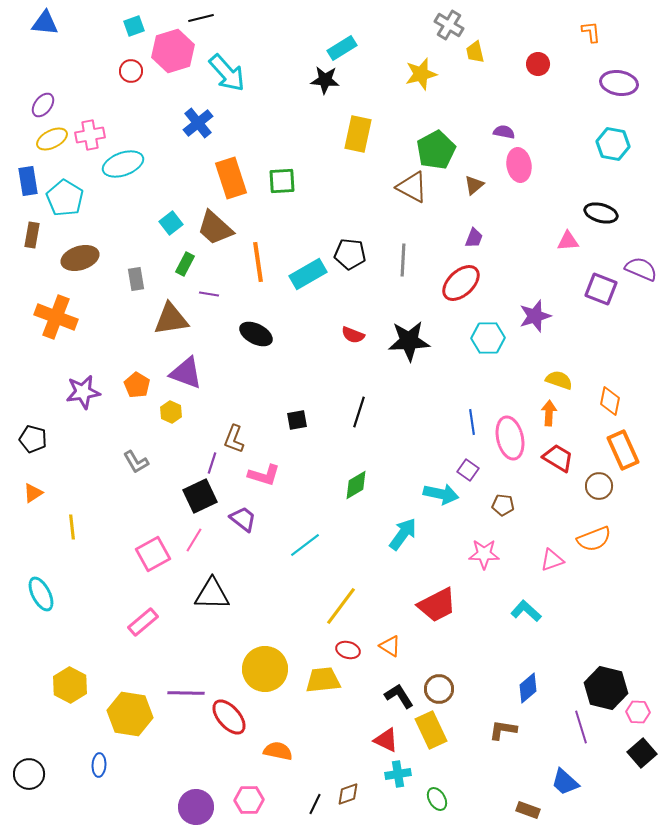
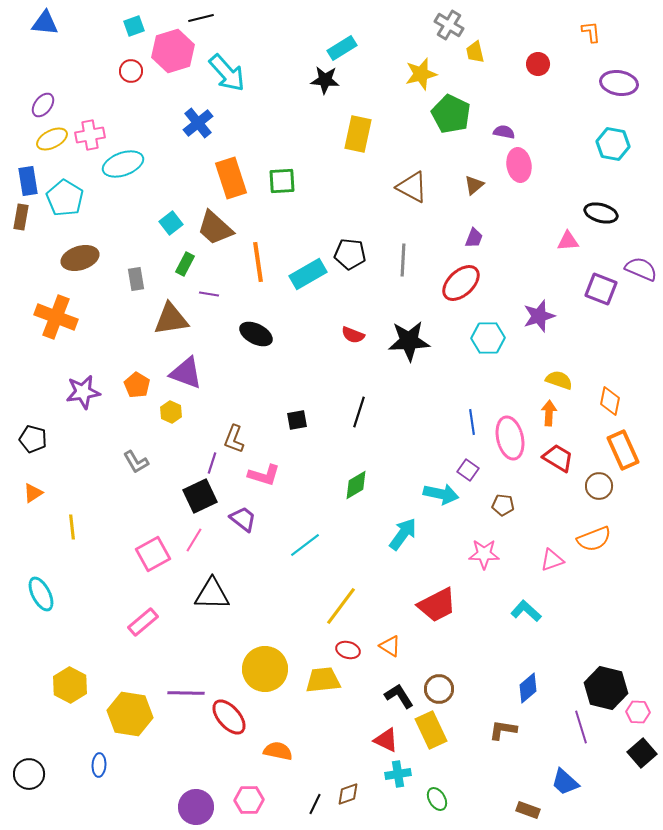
green pentagon at (436, 150): moved 15 px right, 36 px up; rotated 18 degrees counterclockwise
brown rectangle at (32, 235): moved 11 px left, 18 px up
purple star at (535, 316): moved 4 px right
